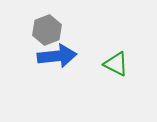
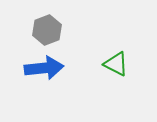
blue arrow: moved 13 px left, 12 px down
